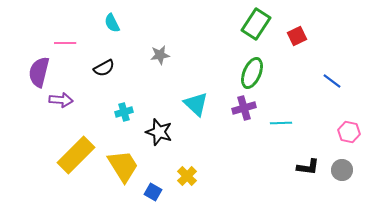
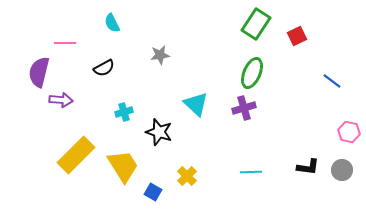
cyan line: moved 30 px left, 49 px down
